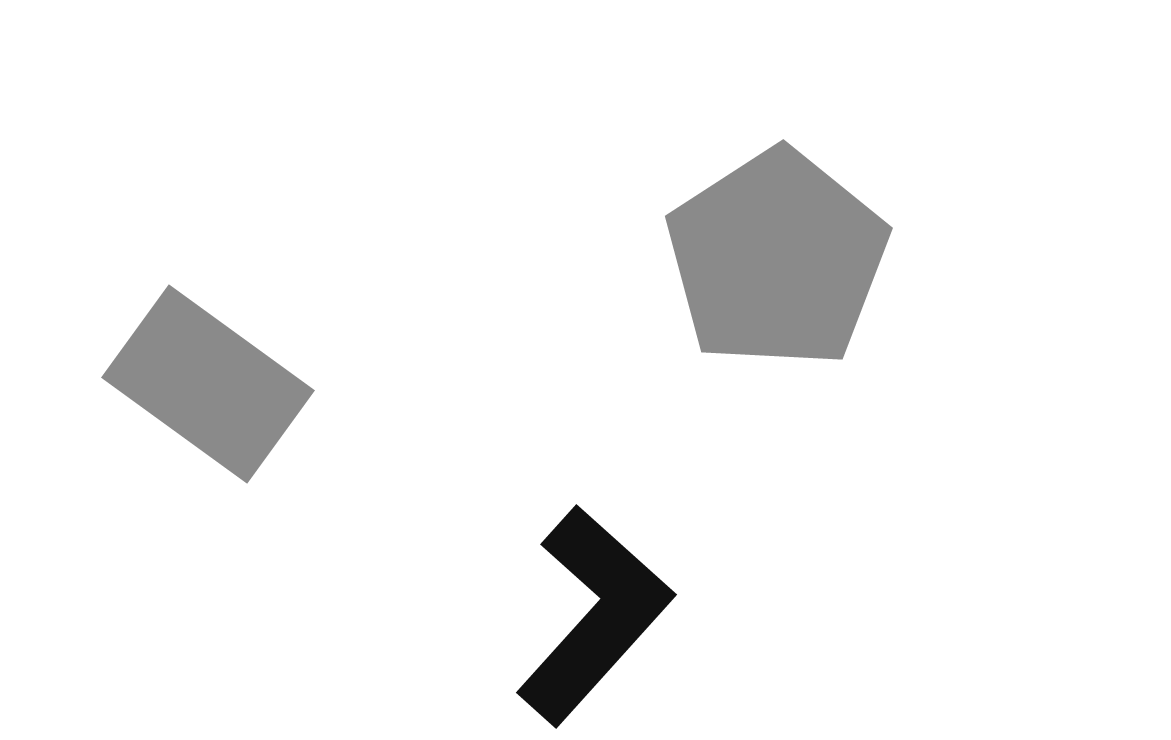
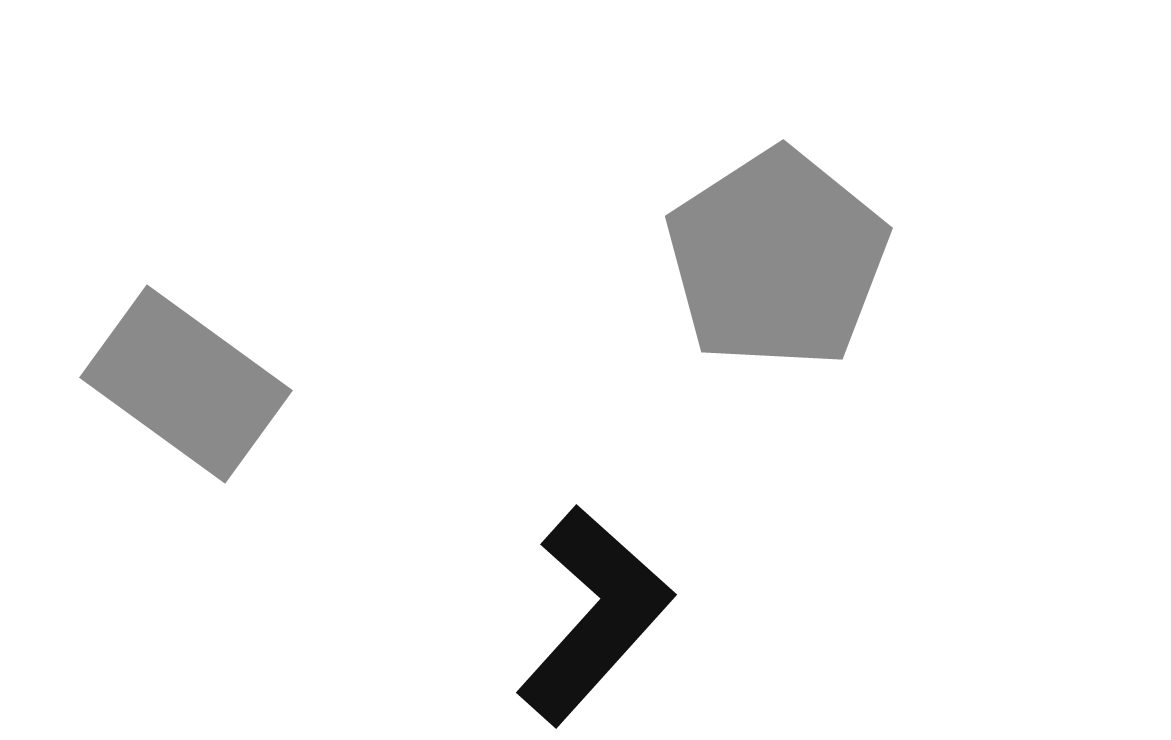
gray rectangle: moved 22 px left
